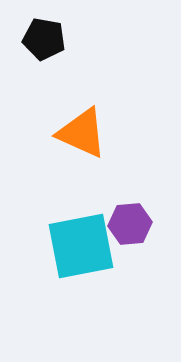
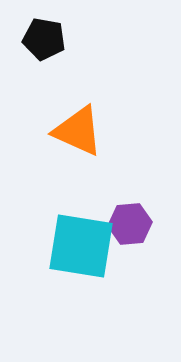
orange triangle: moved 4 px left, 2 px up
cyan square: rotated 20 degrees clockwise
